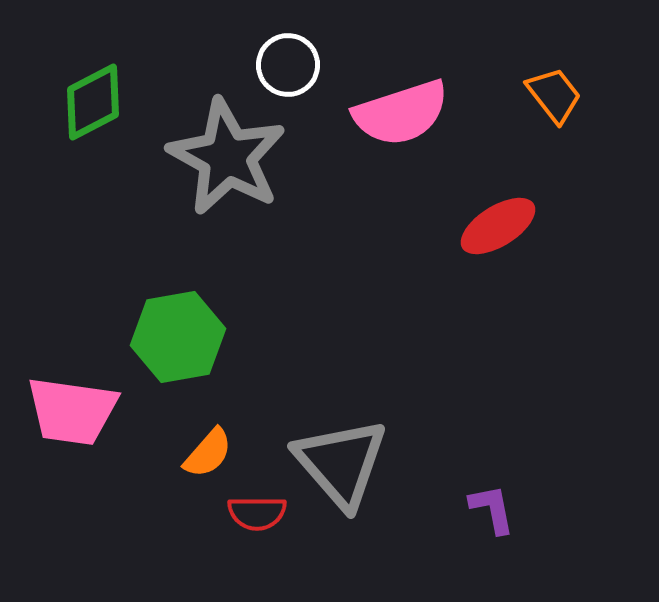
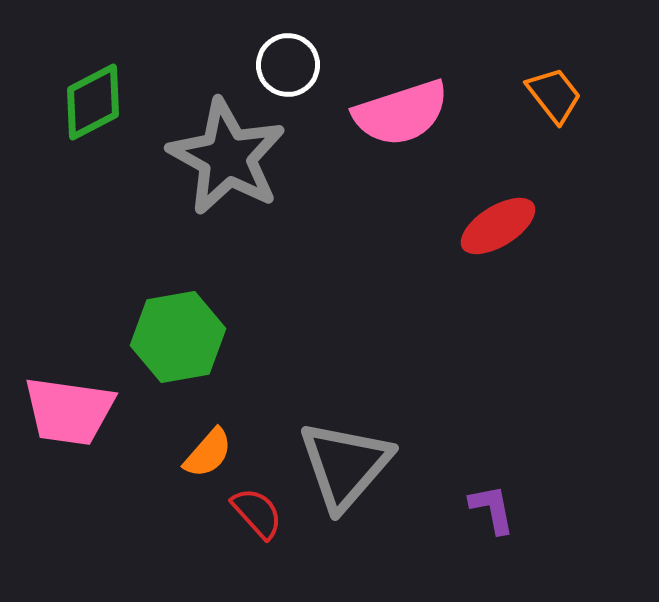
pink trapezoid: moved 3 px left
gray triangle: moved 4 px right, 2 px down; rotated 22 degrees clockwise
red semicircle: rotated 132 degrees counterclockwise
